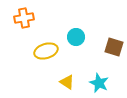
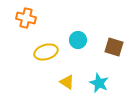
orange cross: moved 2 px right; rotated 24 degrees clockwise
cyan circle: moved 2 px right, 3 px down
yellow ellipse: moved 1 px down
